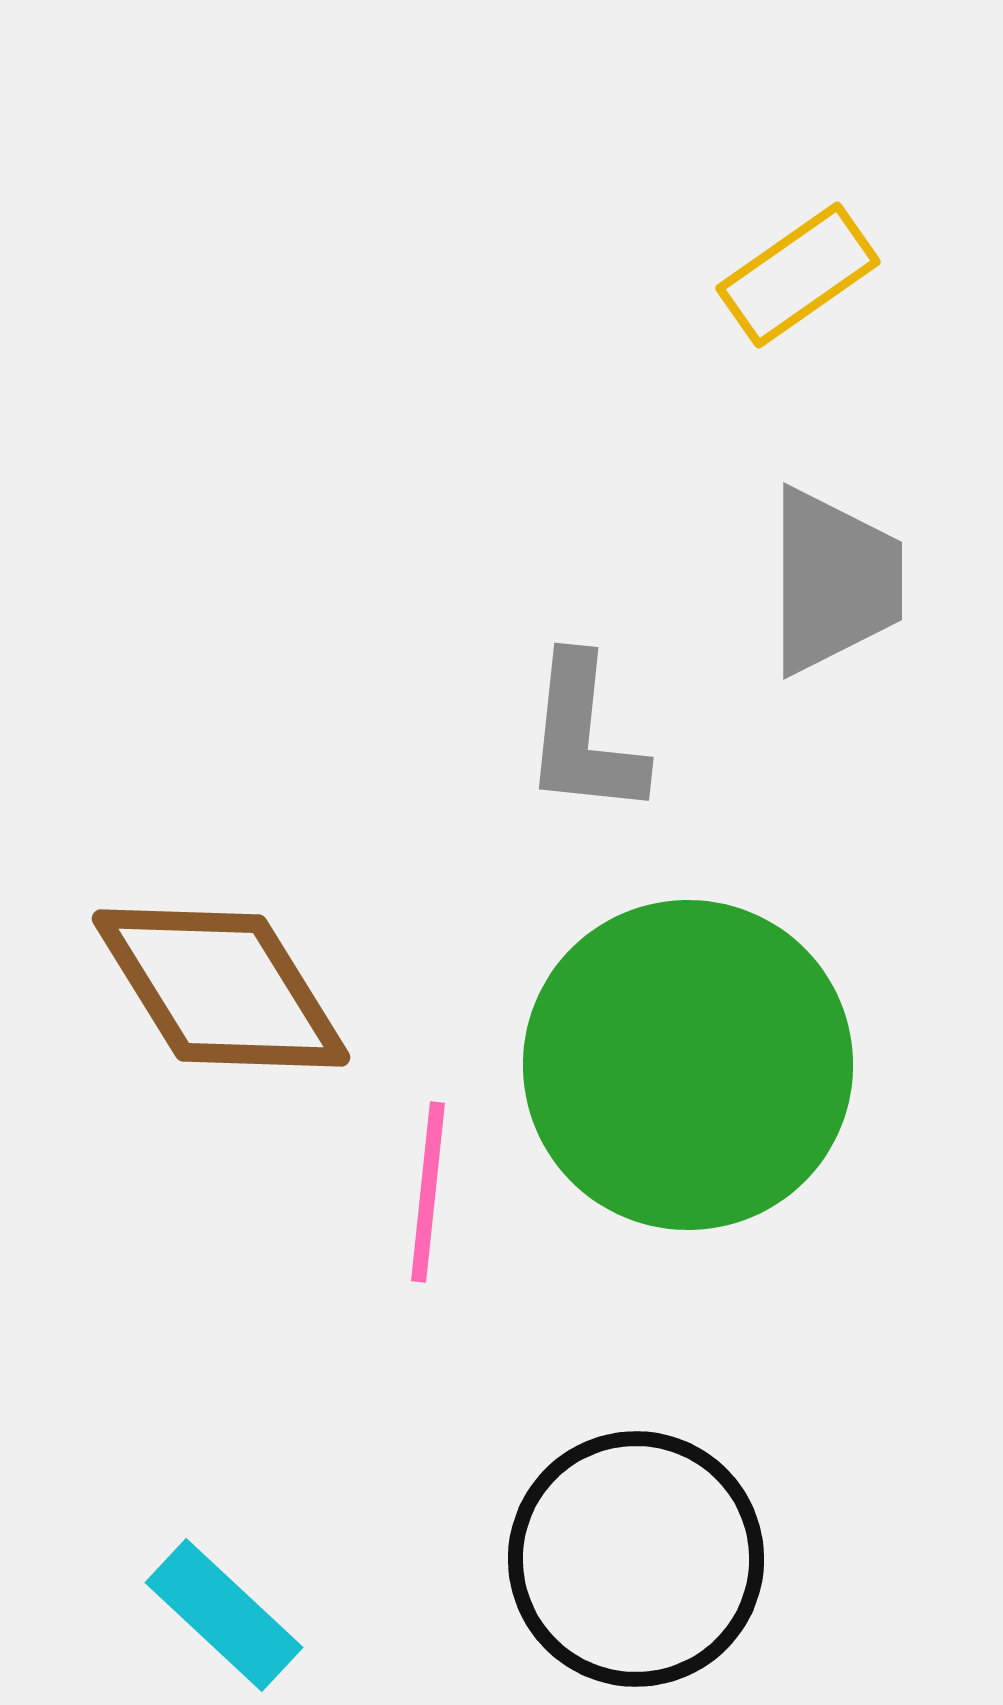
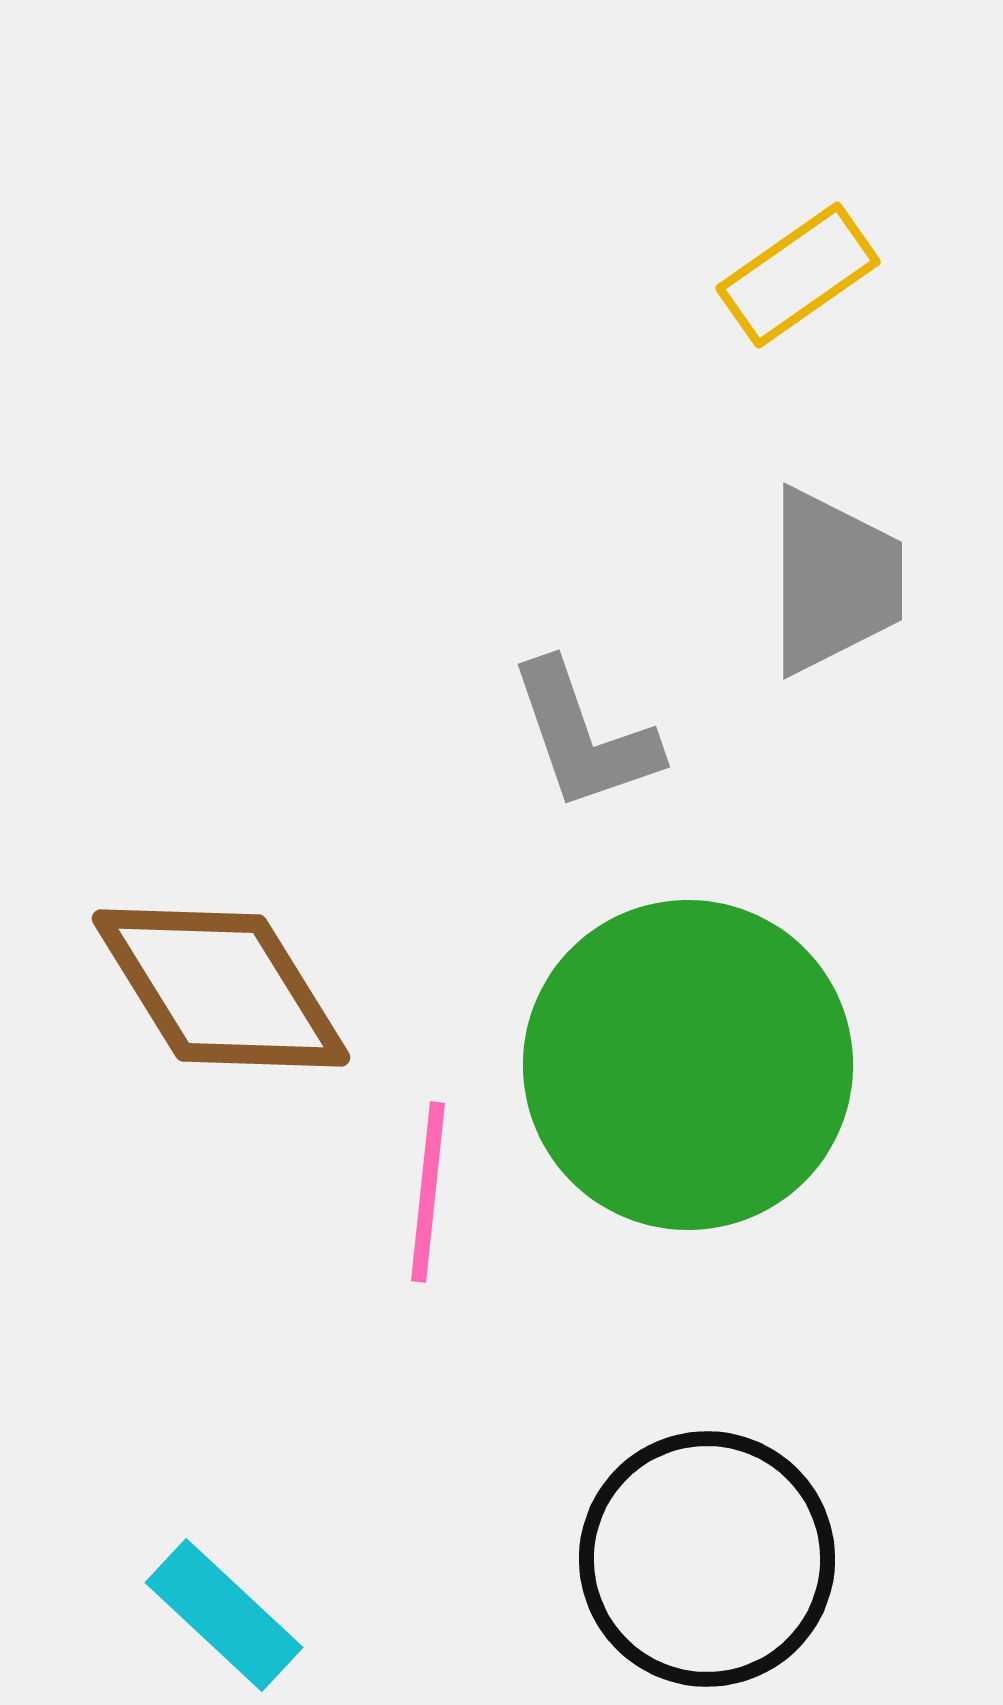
gray L-shape: rotated 25 degrees counterclockwise
black circle: moved 71 px right
